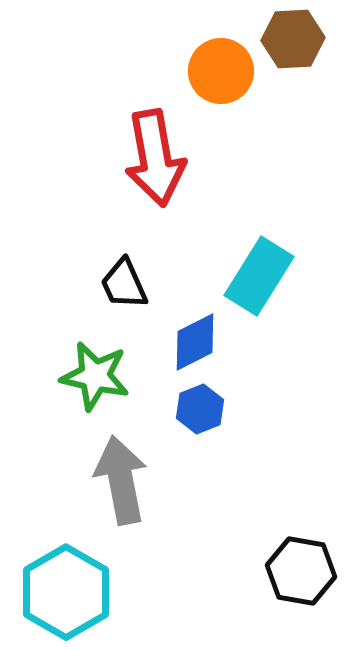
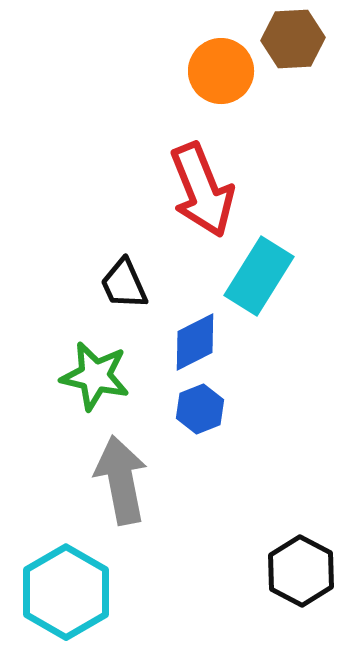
red arrow: moved 47 px right, 32 px down; rotated 12 degrees counterclockwise
black hexagon: rotated 18 degrees clockwise
